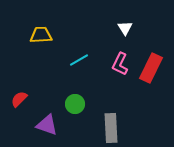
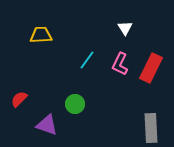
cyan line: moved 8 px right; rotated 24 degrees counterclockwise
gray rectangle: moved 40 px right
